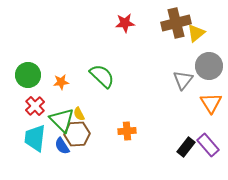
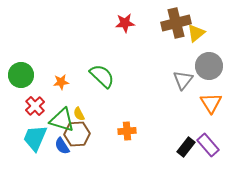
green circle: moved 7 px left
green triangle: rotated 28 degrees counterclockwise
cyan trapezoid: rotated 16 degrees clockwise
